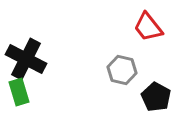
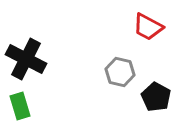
red trapezoid: rotated 24 degrees counterclockwise
gray hexagon: moved 2 px left, 2 px down
green rectangle: moved 1 px right, 14 px down
